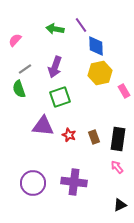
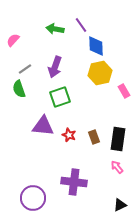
pink semicircle: moved 2 px left
purple circle: moved 15 px down
